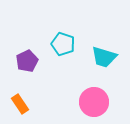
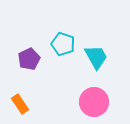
cyan trapezoid: moved 8 px left; rotated 136 degrees counterclockwise
purple pentagon: moved 2 px right, 2 px up
